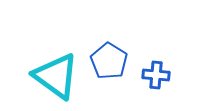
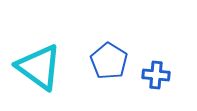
cyan triangle: moved 17 px left, 9 px up
